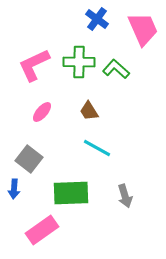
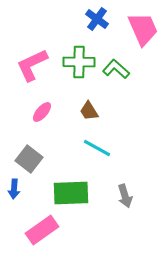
pink L-shape: moved 2 px left
